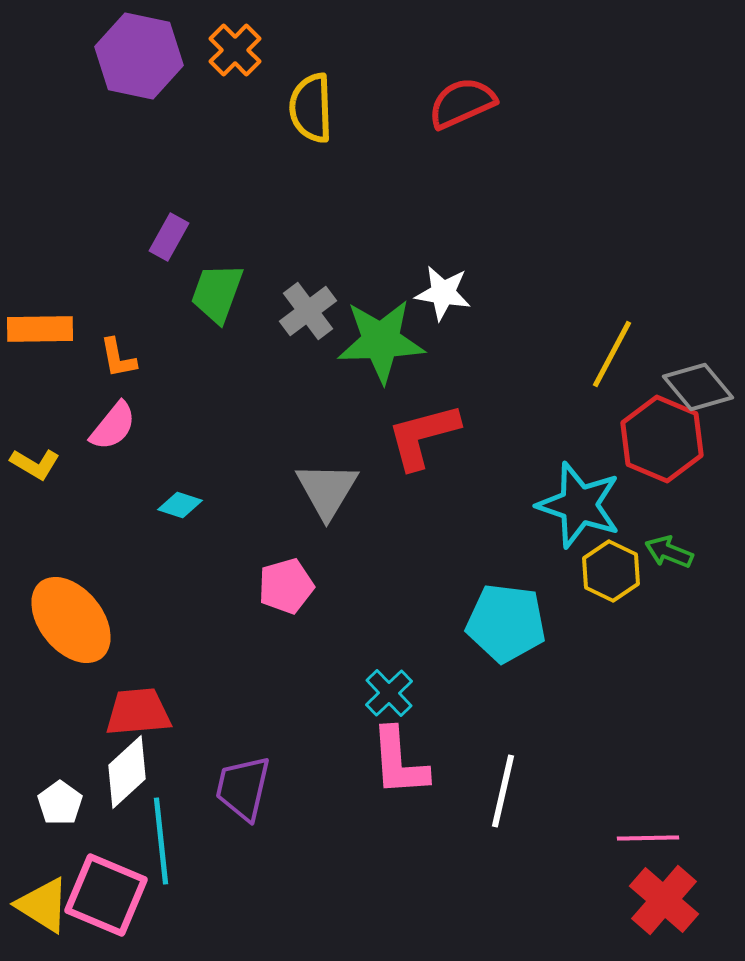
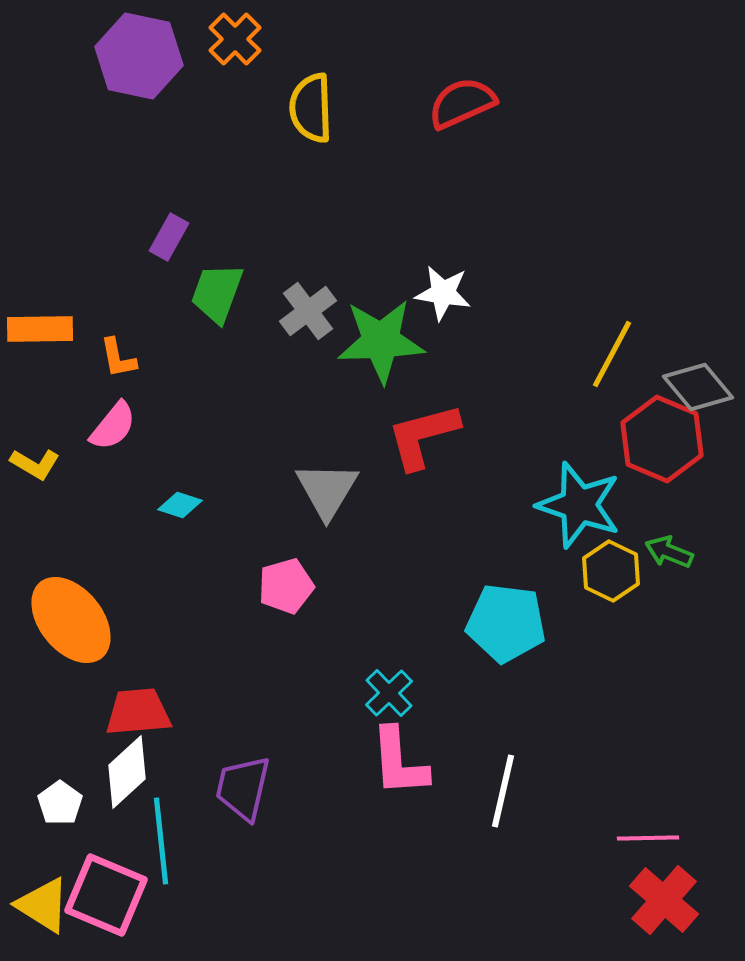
orange cross: moved 11 px up
